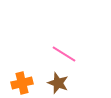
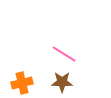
brown star: moved 4 px right, 1 px up; rotated 20 degrees counterclockwise
